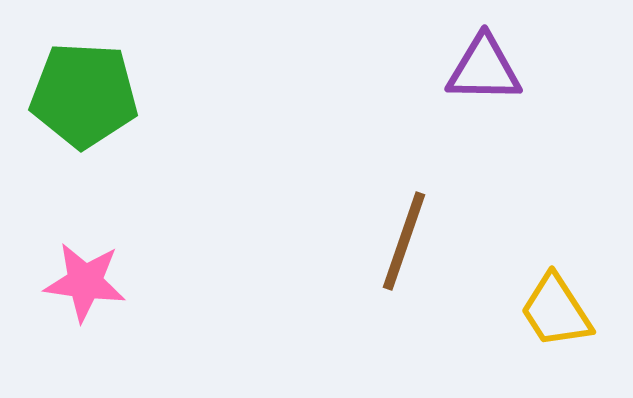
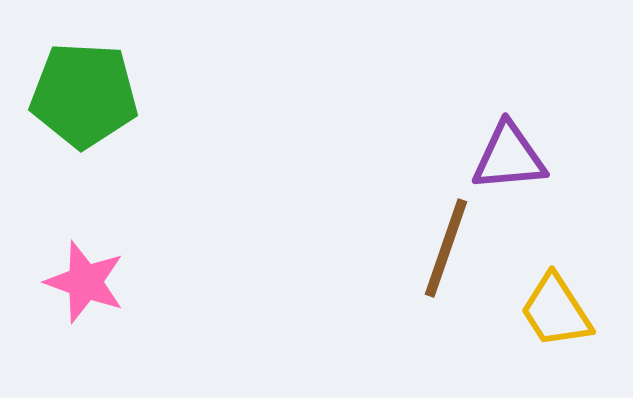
purple triangle: moved 25 px right, 88 px down; rotated 6 degrees counterclockwise
brown line: moved 42 px right, 7 px down
pink star: rotated 12 degrees clockwise
